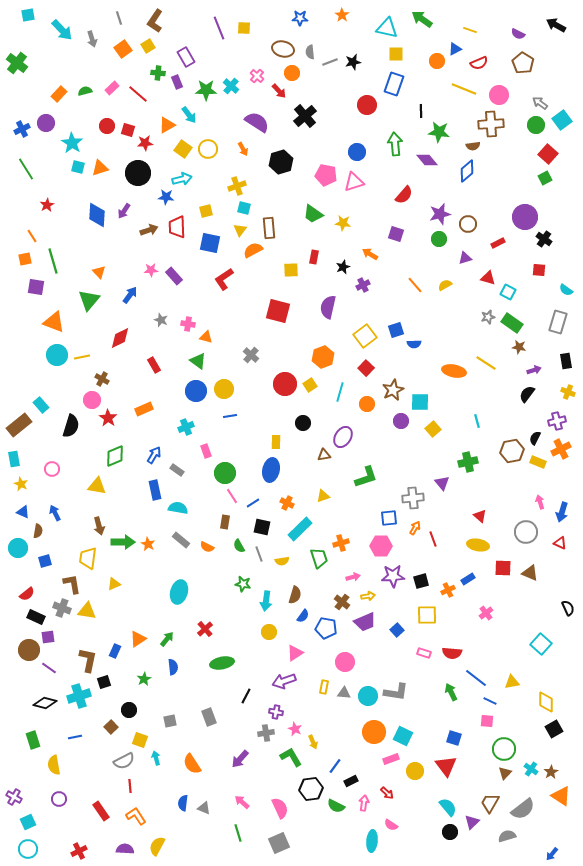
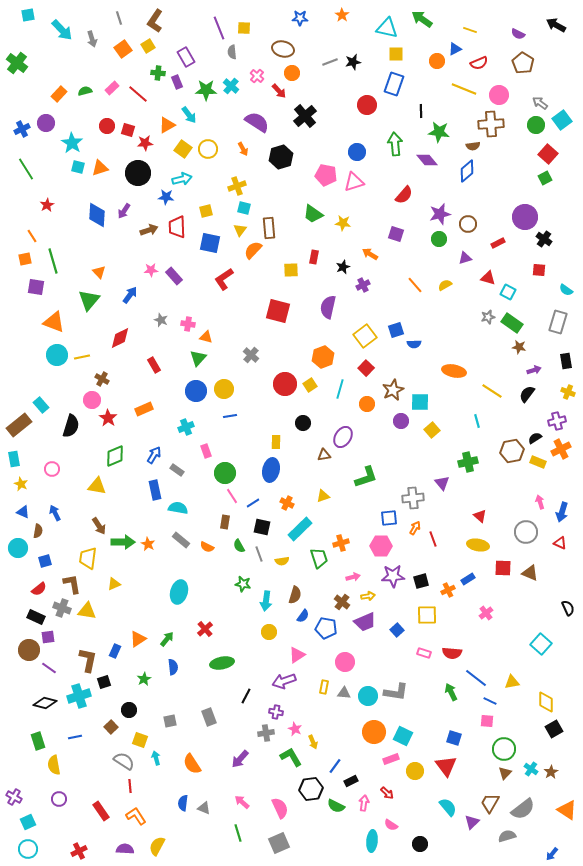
gray semicircle at (310, 52): moved 78 px left
black hexagon at (281, 162): moved 5 px up
orange semicircle at (253, 250): rotated 18 degrees counterclockwise
green triangle at (198, 361): moved 3 px up; rotated 36 degrees clockwise
yellow line at (486, 363): moved 6 px right, 28 px down
cyan line at (340, 392): moved 3 px up
yellow square at (433, 429): moved 1 px left, 1 px down
black semicircle at (535, 438): rotated 32 degrees clockwise
brown arrow at (99, 526): rotated 18 degrees counterclockwise
red semicircle at (27, 594): moved 12 px right, 5 px up
pink triangle at (295, 653): moved 2 px right, 2 px down
green rectangle at (33, 740): moved 5 px right, 1 px down
gray semicircle at (124, 761): rotated 120 degrees counterclockwise
orange triangle at (561, 796): moved 6 px right, 14 px down
black circle at (450, 832): moved 30 px left, 12 px down
